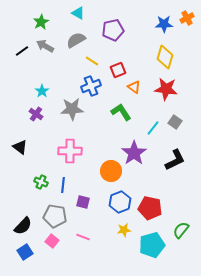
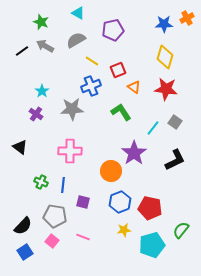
green star: rotated 21 degrees counterclockwise
